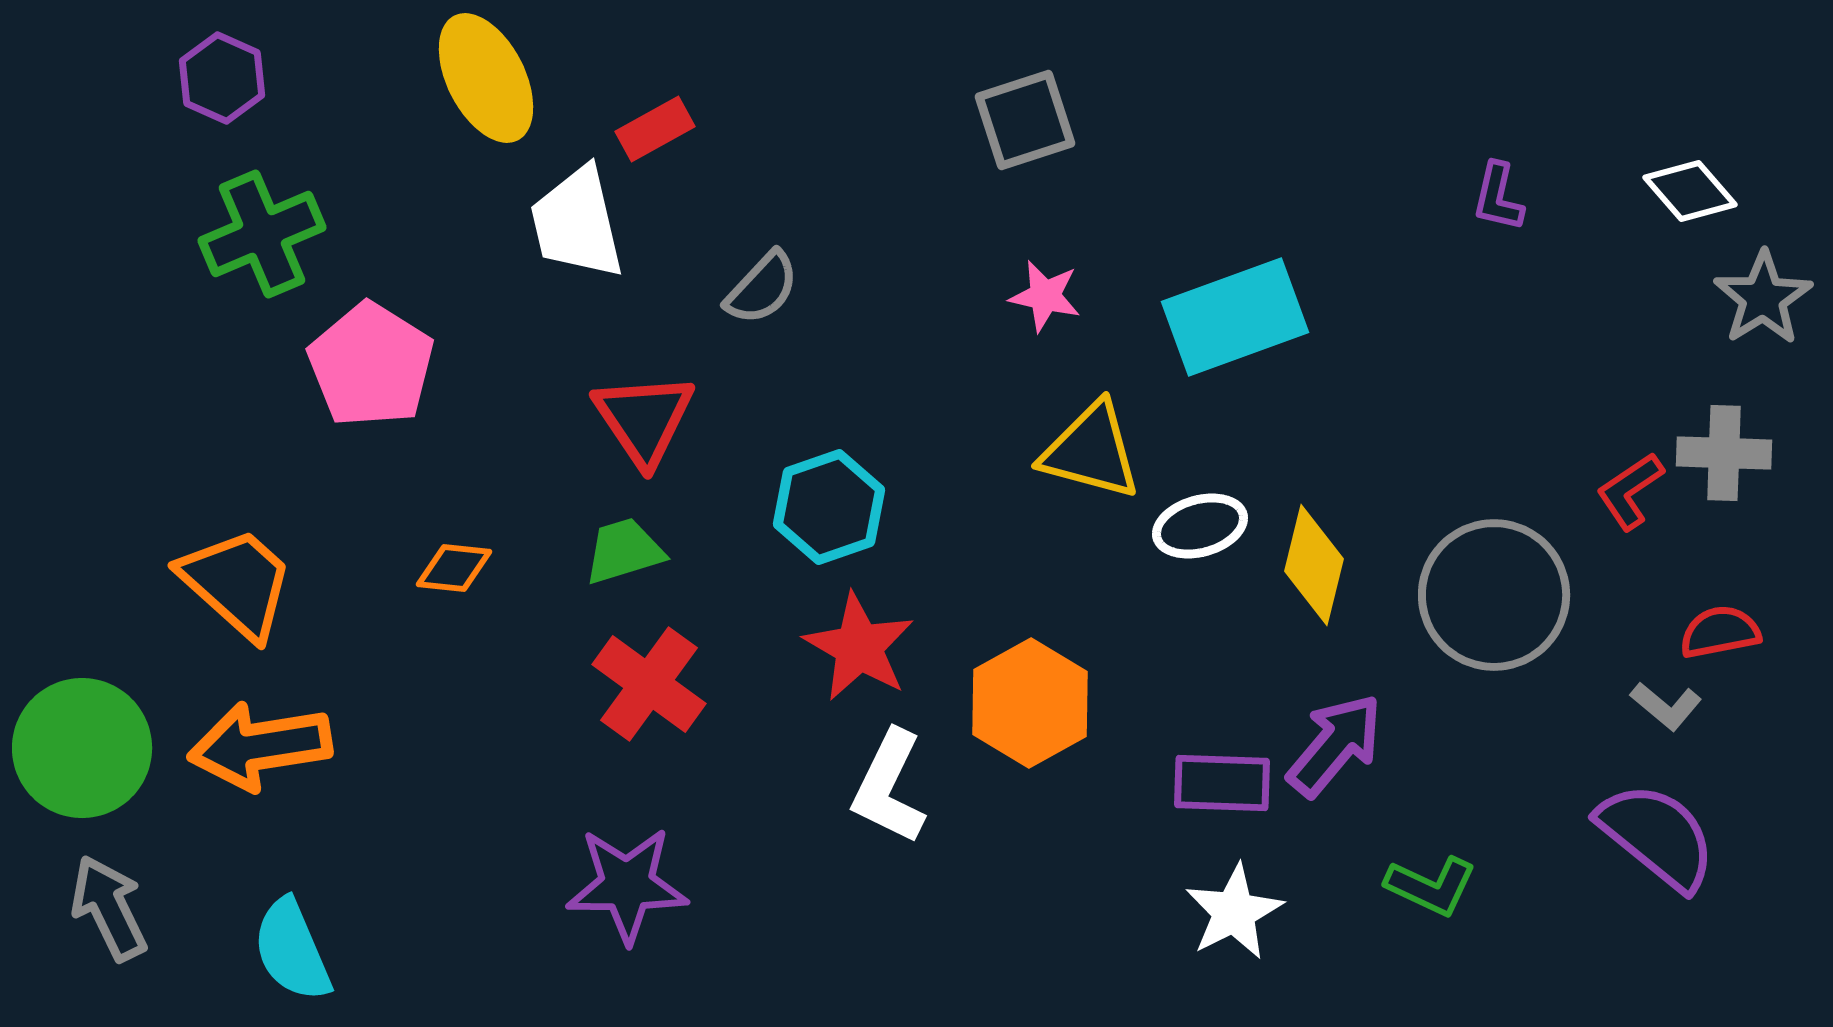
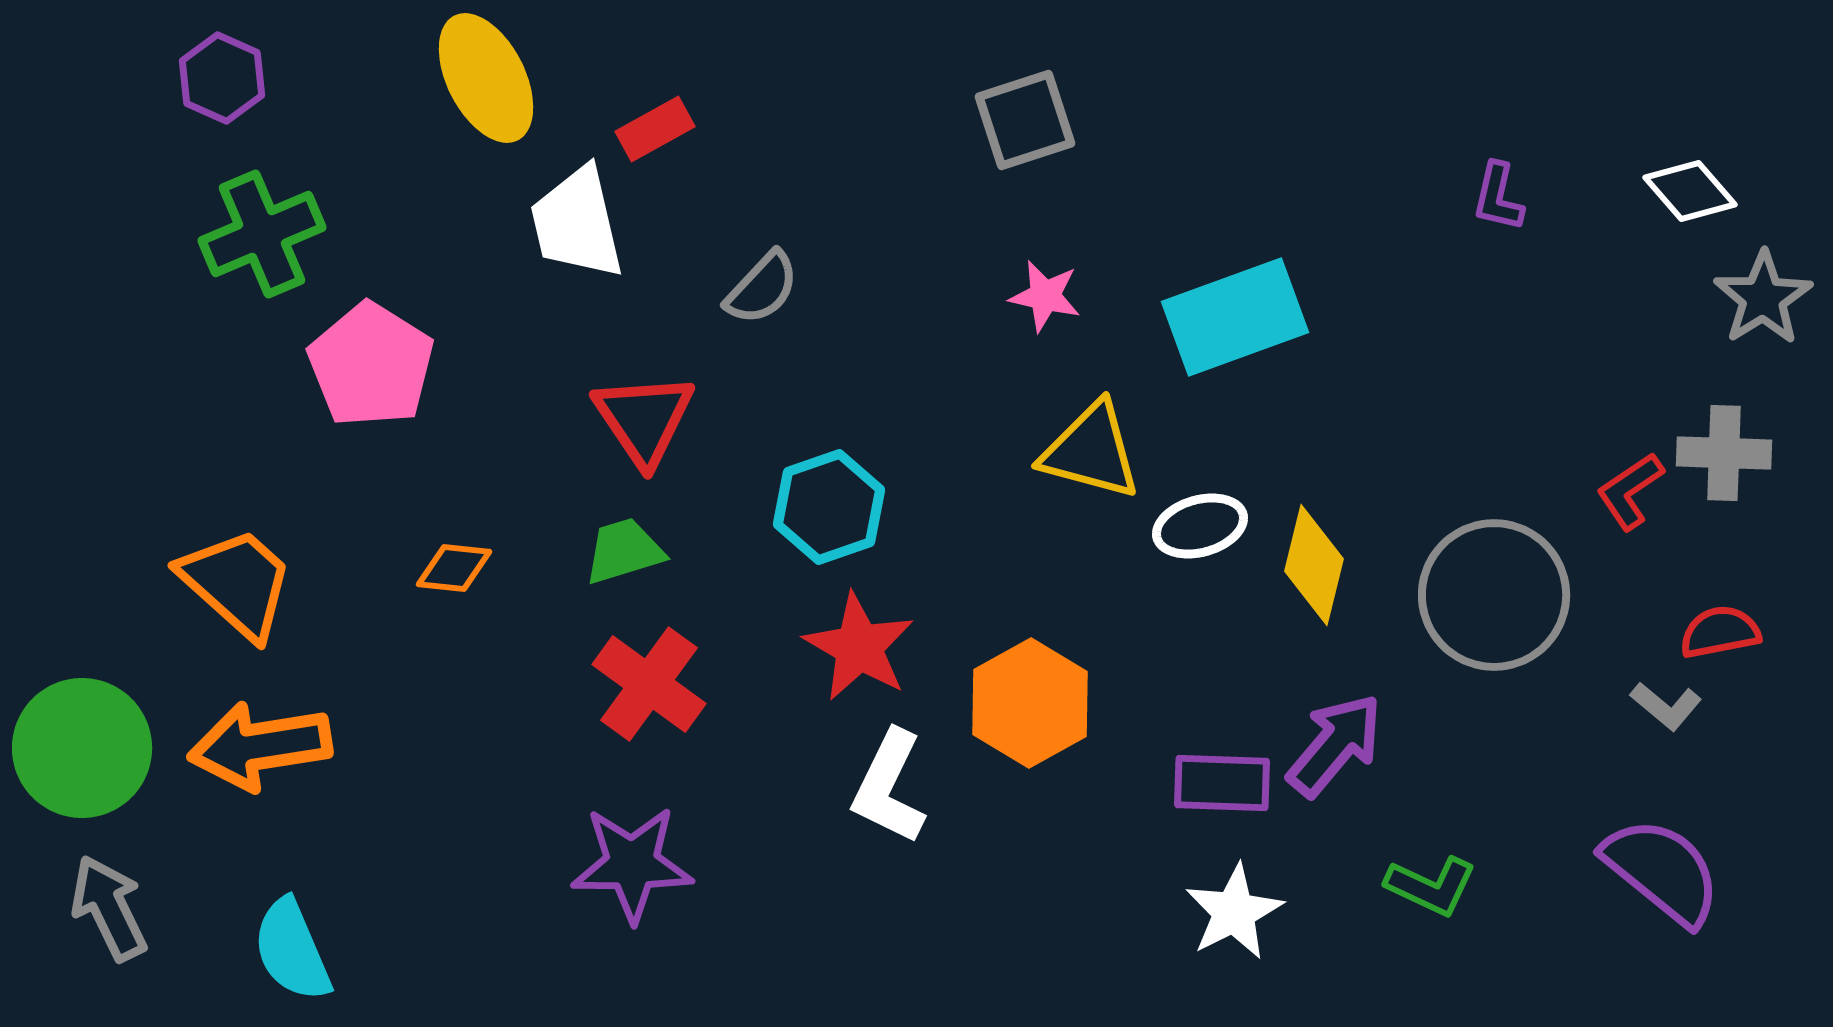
purple semicircle: moved 5 px right, 35 px down
purple star: moved 5 px right, 21 px up
